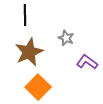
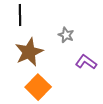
black line: moved 5 px left
gray star: moved 3 px up
purple L-shape: moved 1 px left
